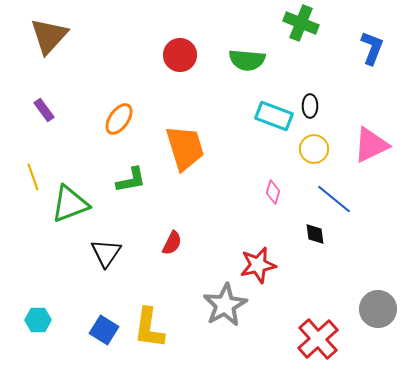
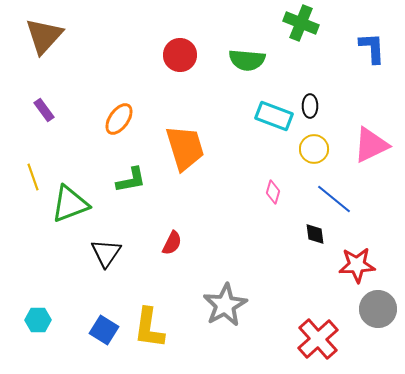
brown triangle: moved 5 px left
blue L-shape: rotated 24 degrees counterclockwise
red star: moved 99 px right; rotated 9 degrees clockwise
